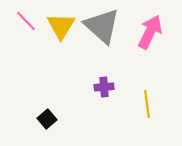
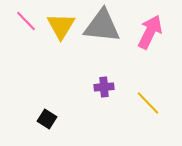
gray triangle: rotated 36 degrees counterclockwise
yellow line: moved 1 px right, 1 px up; rotated 36 degrees counterclockwise
black square: rotated 18 degrees counterclockwise
